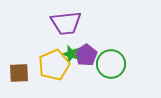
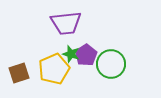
yellow pentagon: moved 4 px down
brown square: rotated 15 degrees counterclockwise
